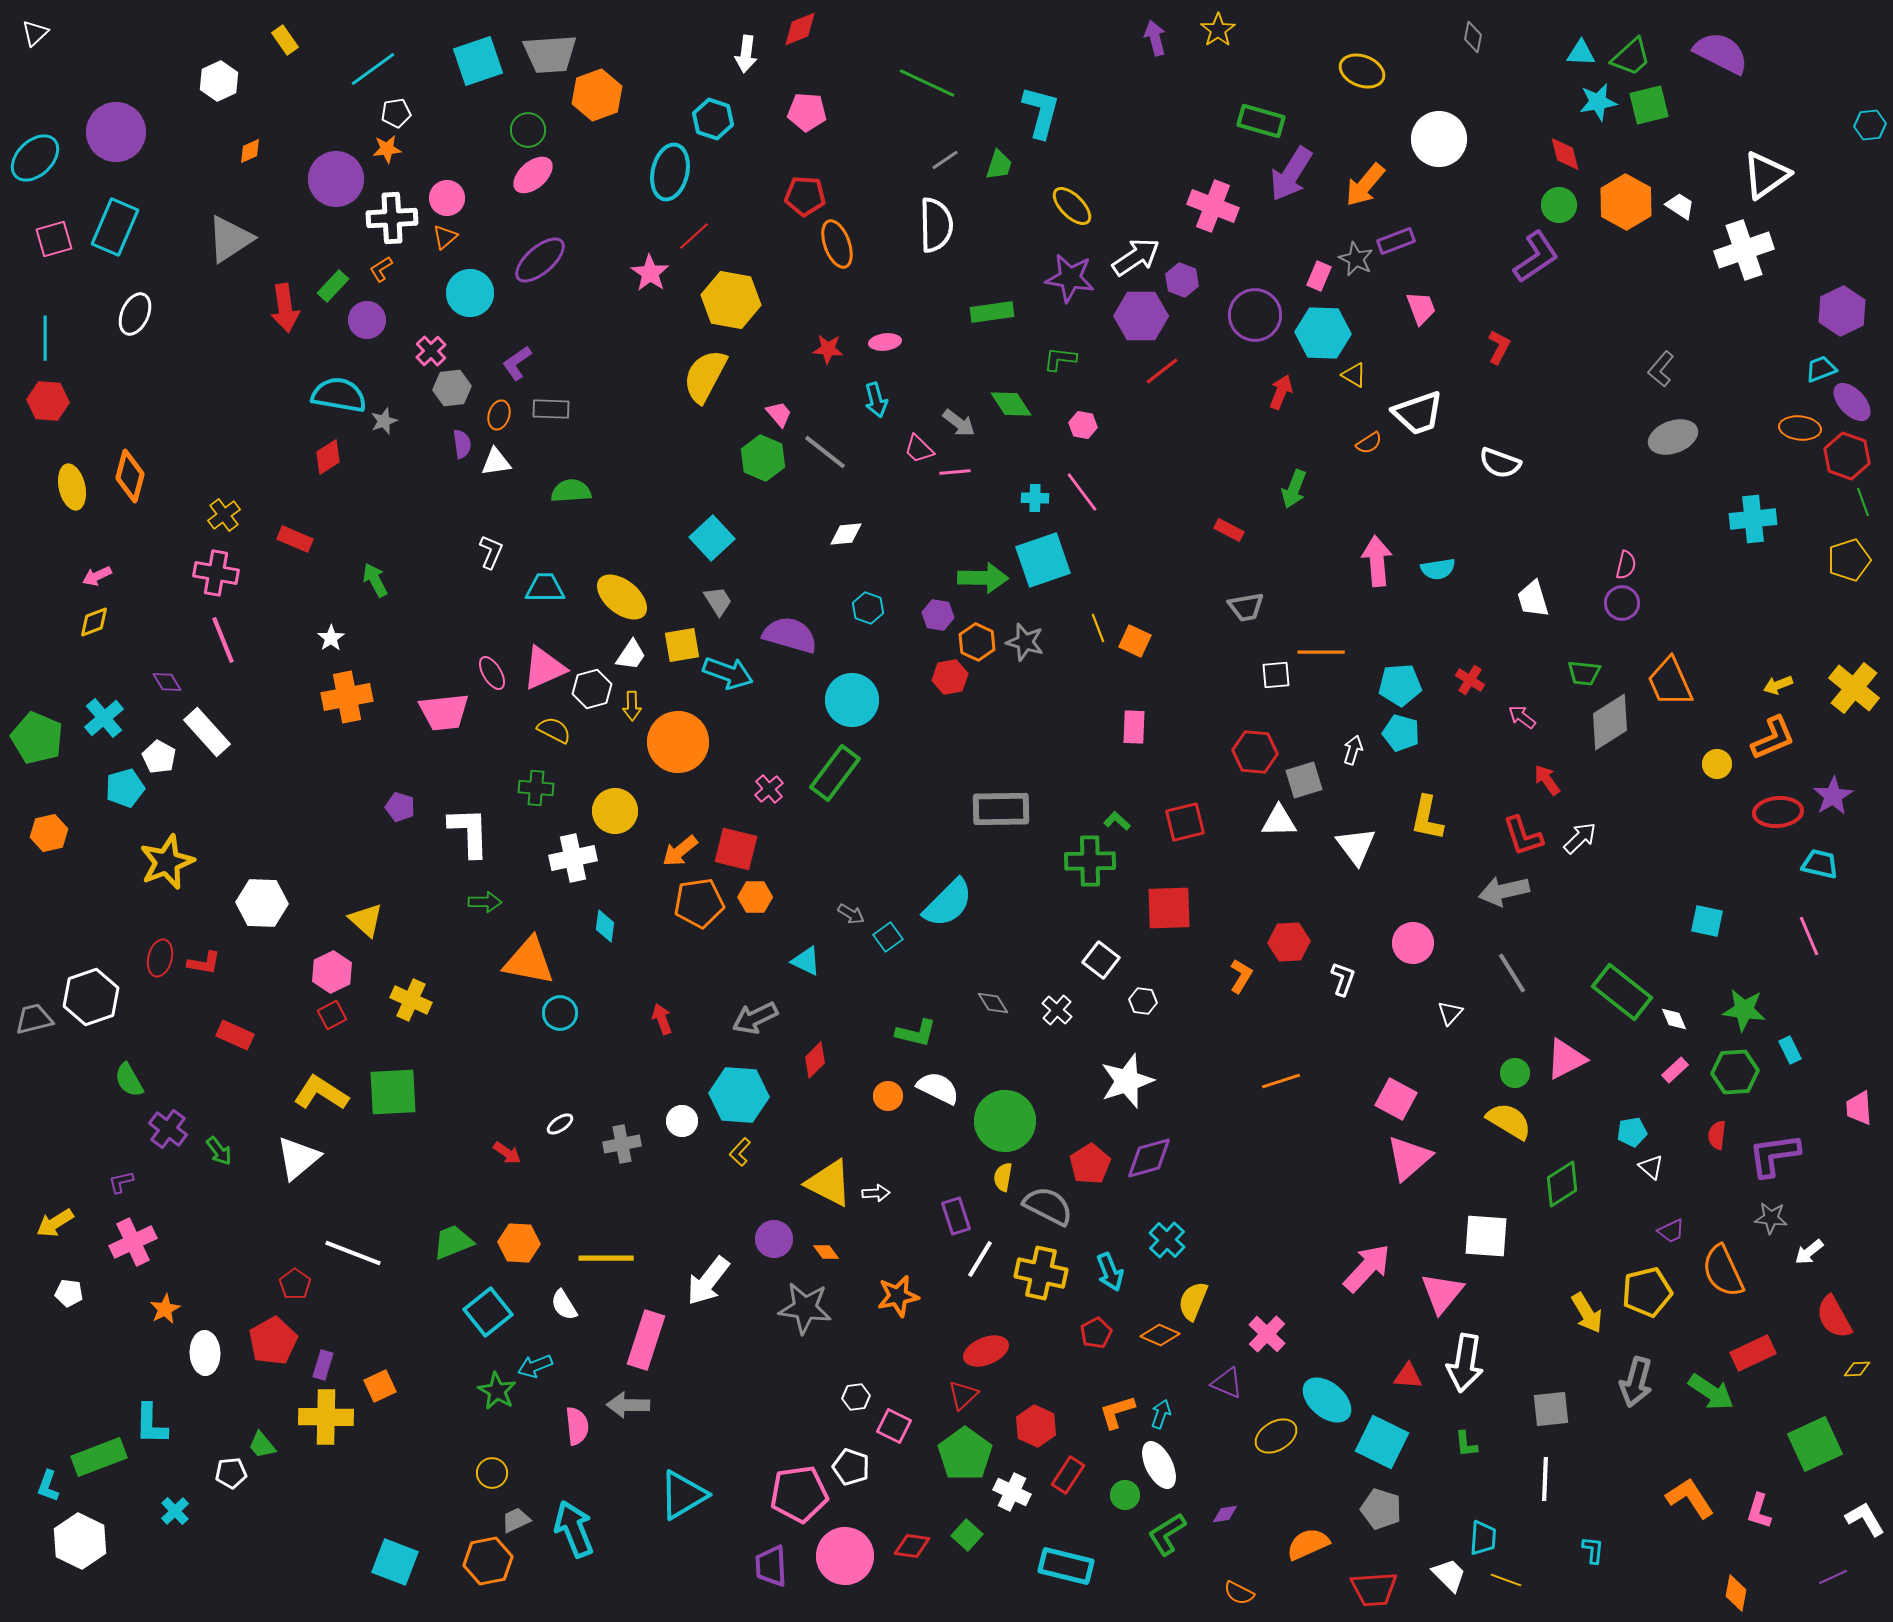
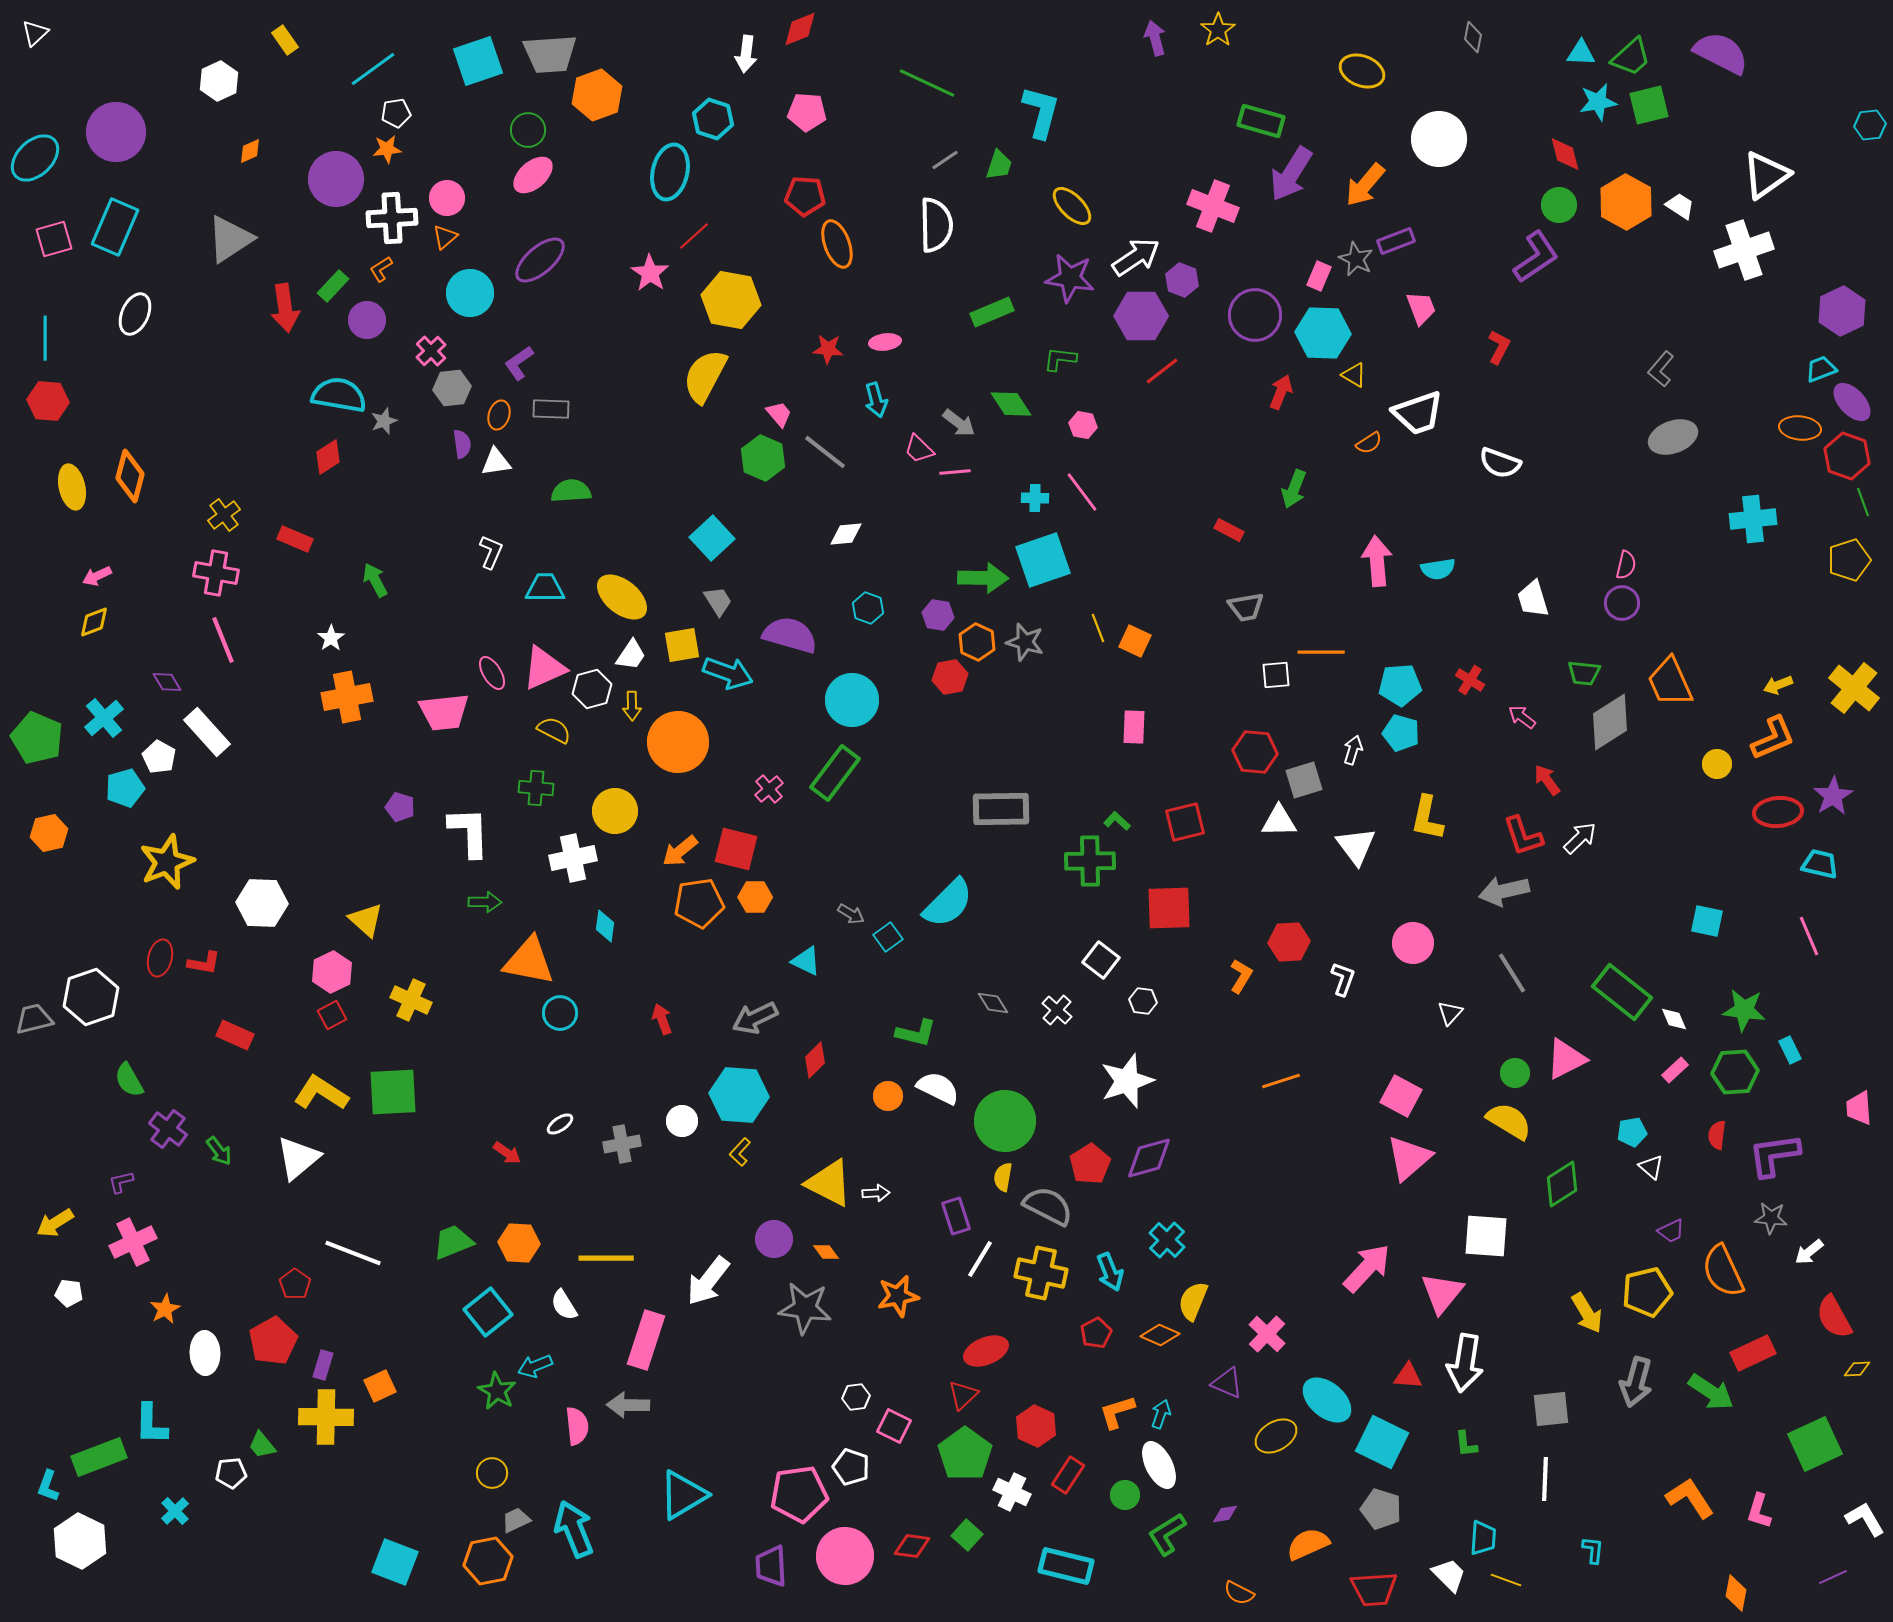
green rectangle at (992, 312): rotated 15 degrees counterclockwise
purple L-shape at (517, 363): moved 2 px right
pink square at (1396, 1099): moved 5 px right, 3 px up
